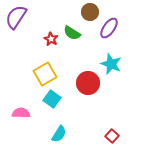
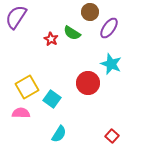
yellow square: moved 18 px left, 13 px down
